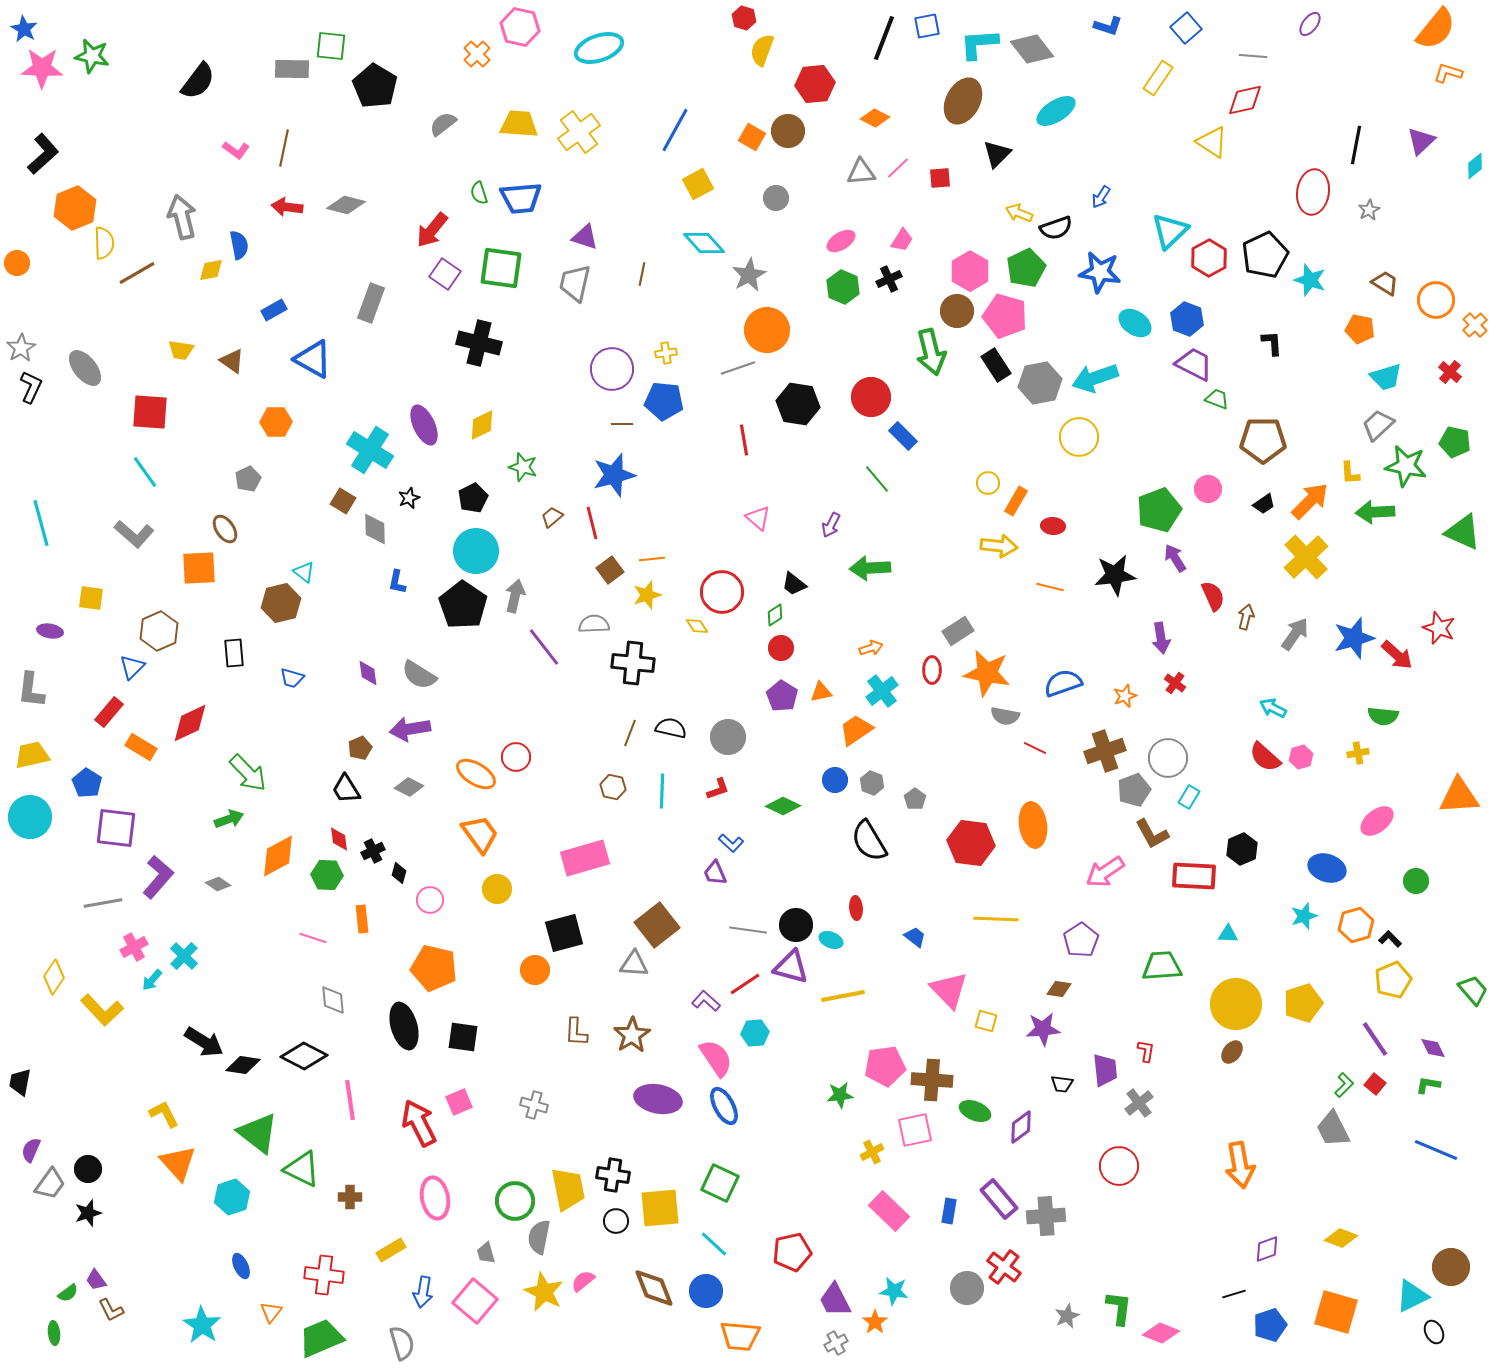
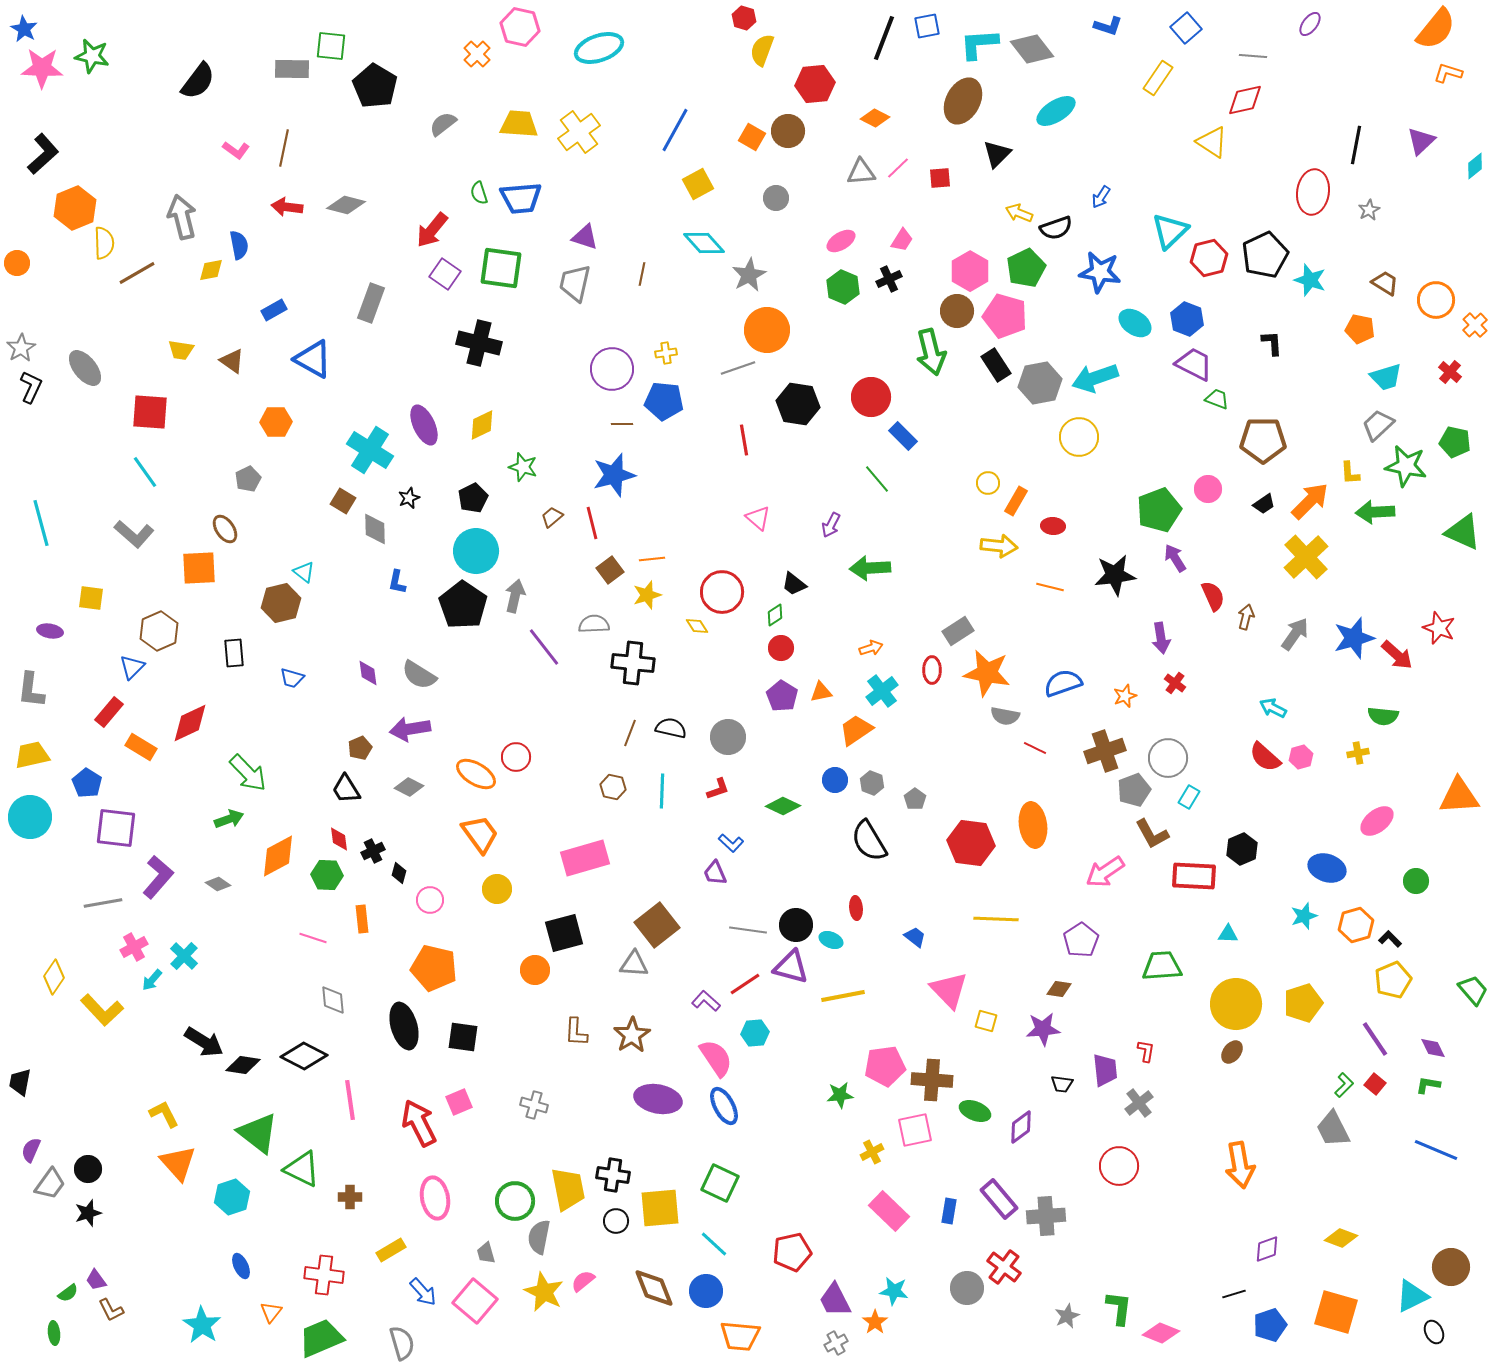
red hexagon at (1209, 258): rotated 15 degrees clockwise
blue arrow at (423, 1292): rotated 52 degrees counterclockwise
